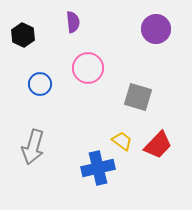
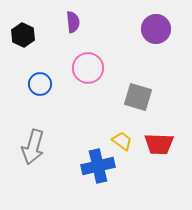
red trapezoid: moved 1 px right, 1 px up; rotated 48 degrees clockwise
blue cross: moved 2 px up
